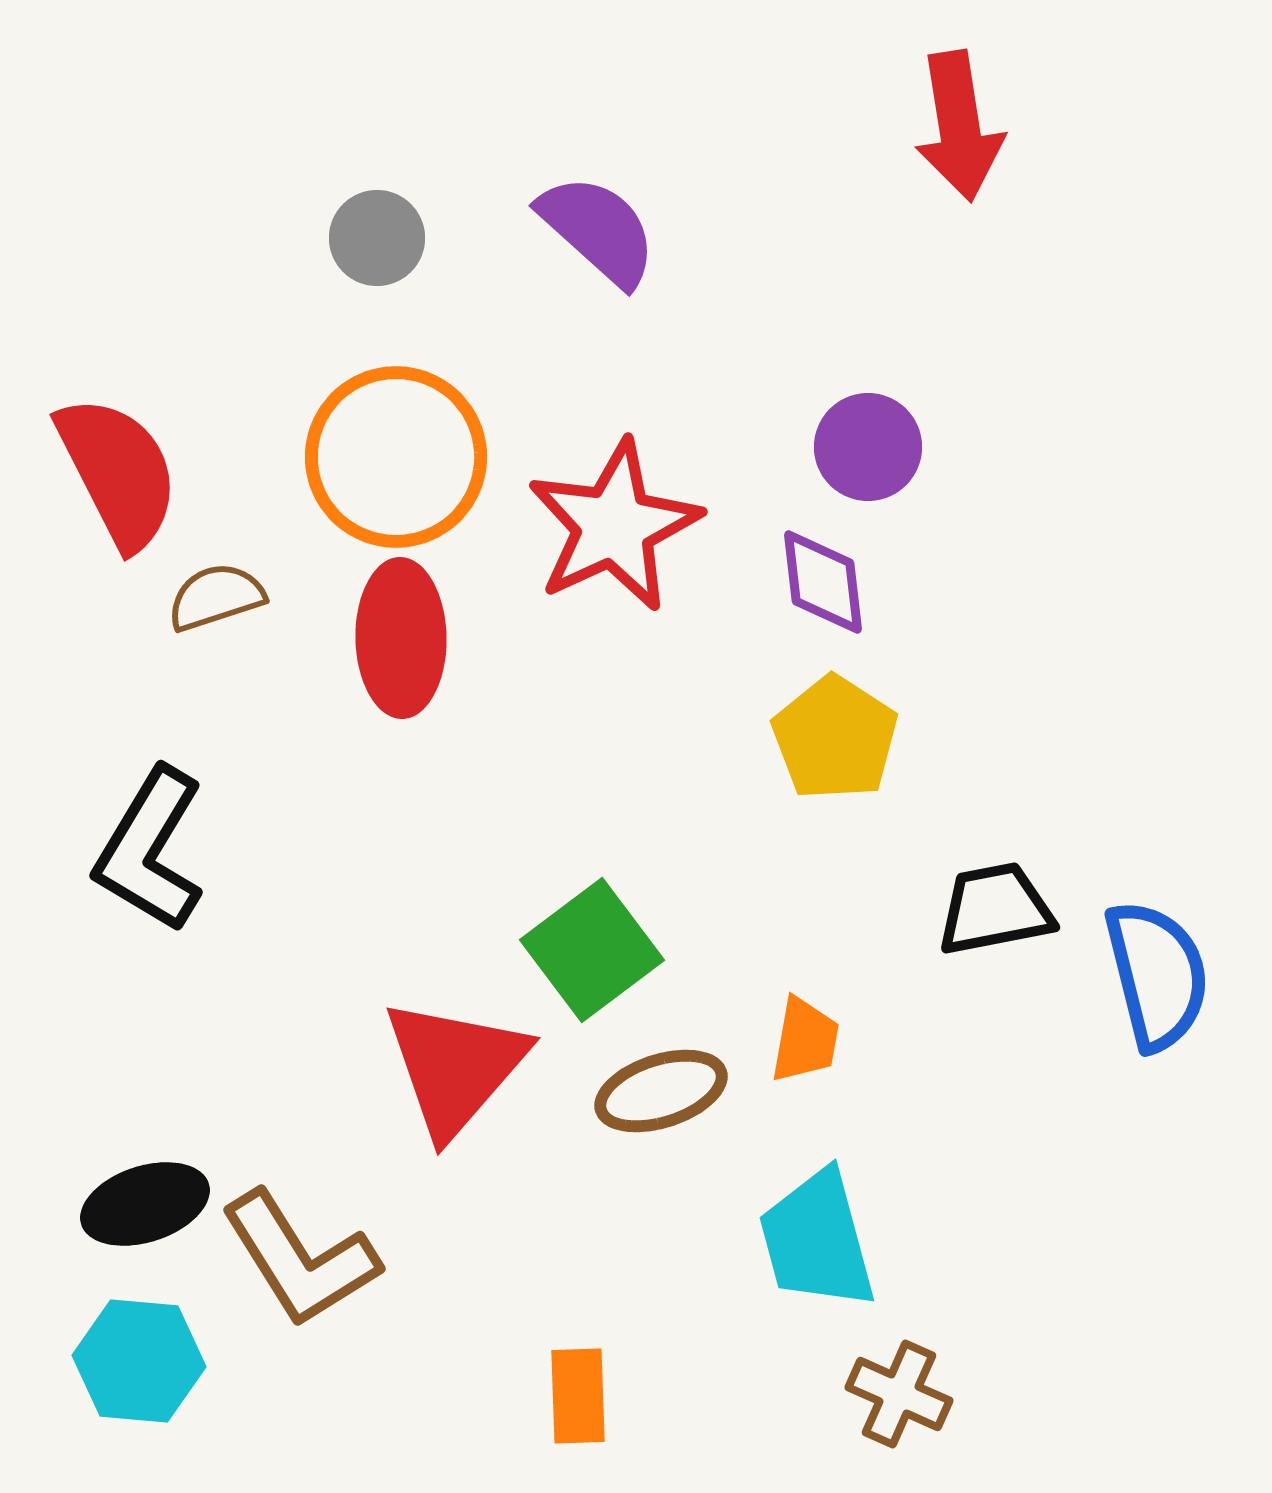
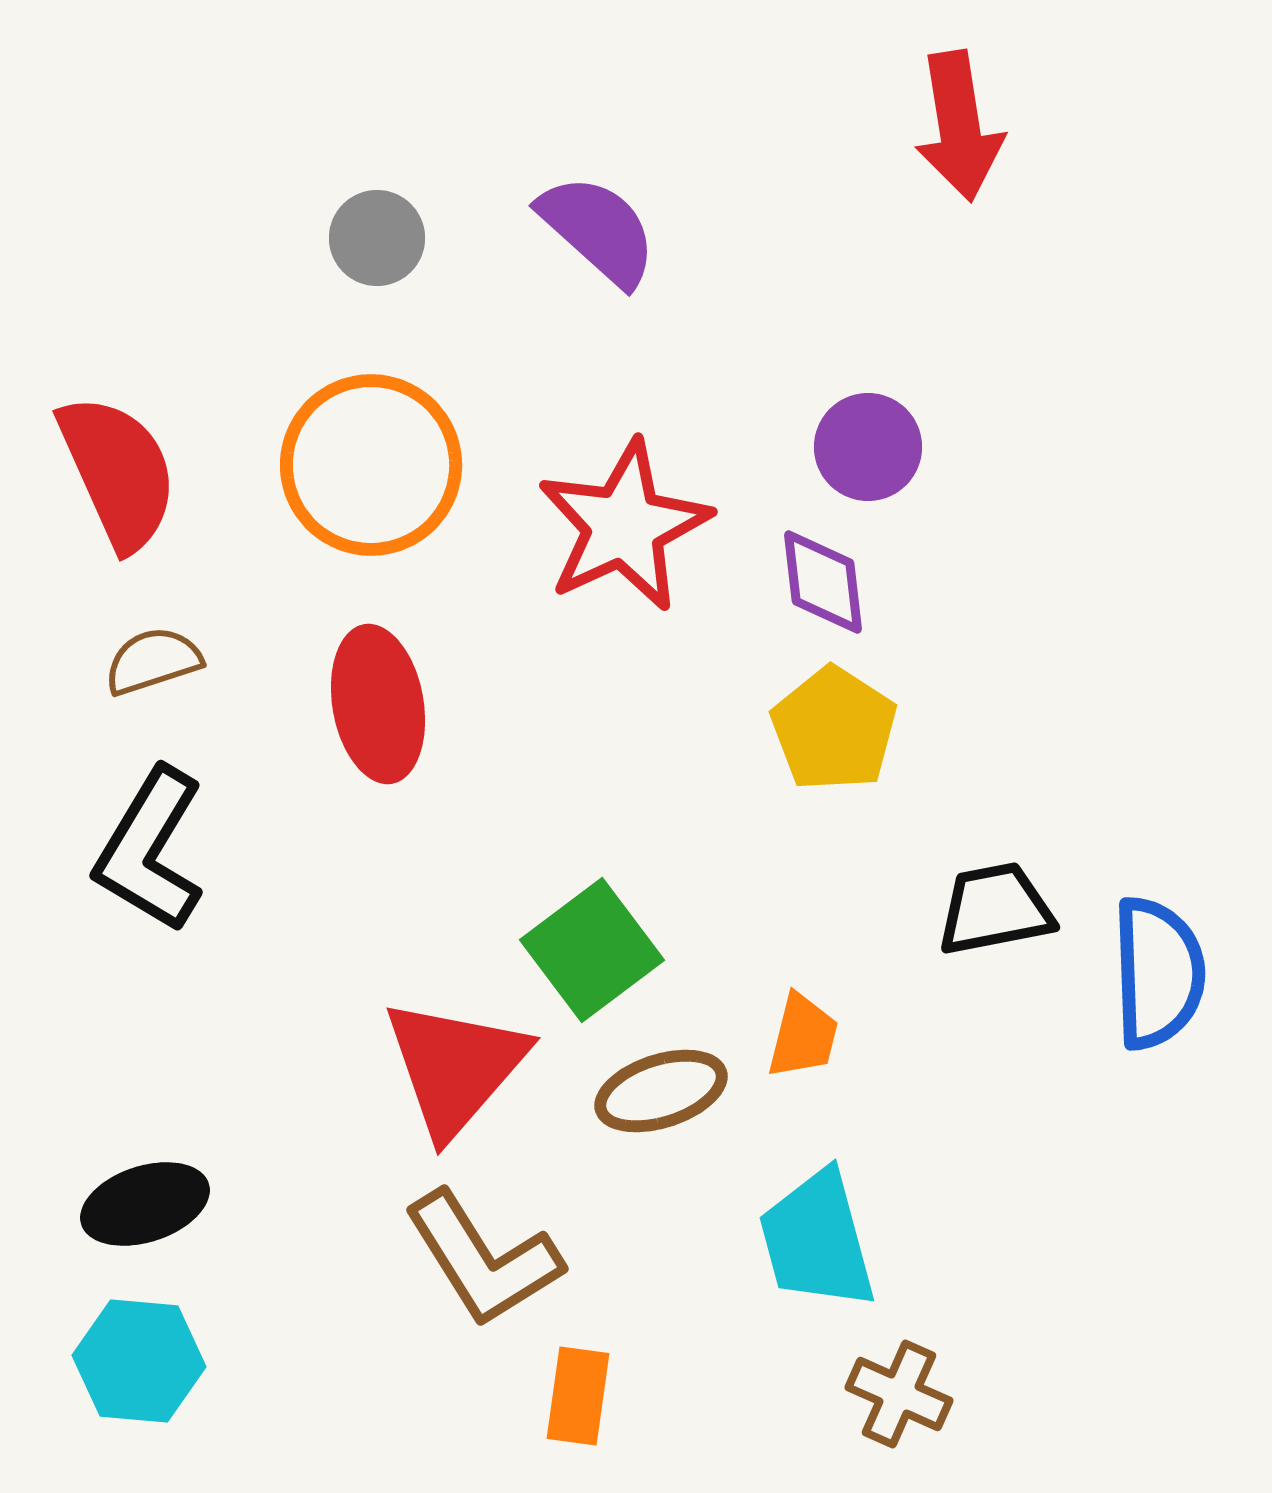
orange circle: moved 25 px left, 8 px down
red semicircle: rotated 3 degrees clockwise
red star: moved 10 px right
brown semicircle: moved 63 px left, 64 px down
red ellipse: moved 23 px left, 66 px down; rotated 9 degrees counterclockwise
yellow pentagon: moved 1 px left, 9 px up
blue semicircle: moved 1 px right, 2 px up; rotated 12 degrees clockwise
orange trapezoid: moved 2 px left, 4 px up; rotated 4 degrees clockwise
brown L-shape: moved 183 px right
orange rectangle: rotated 10 degrees clockwise
